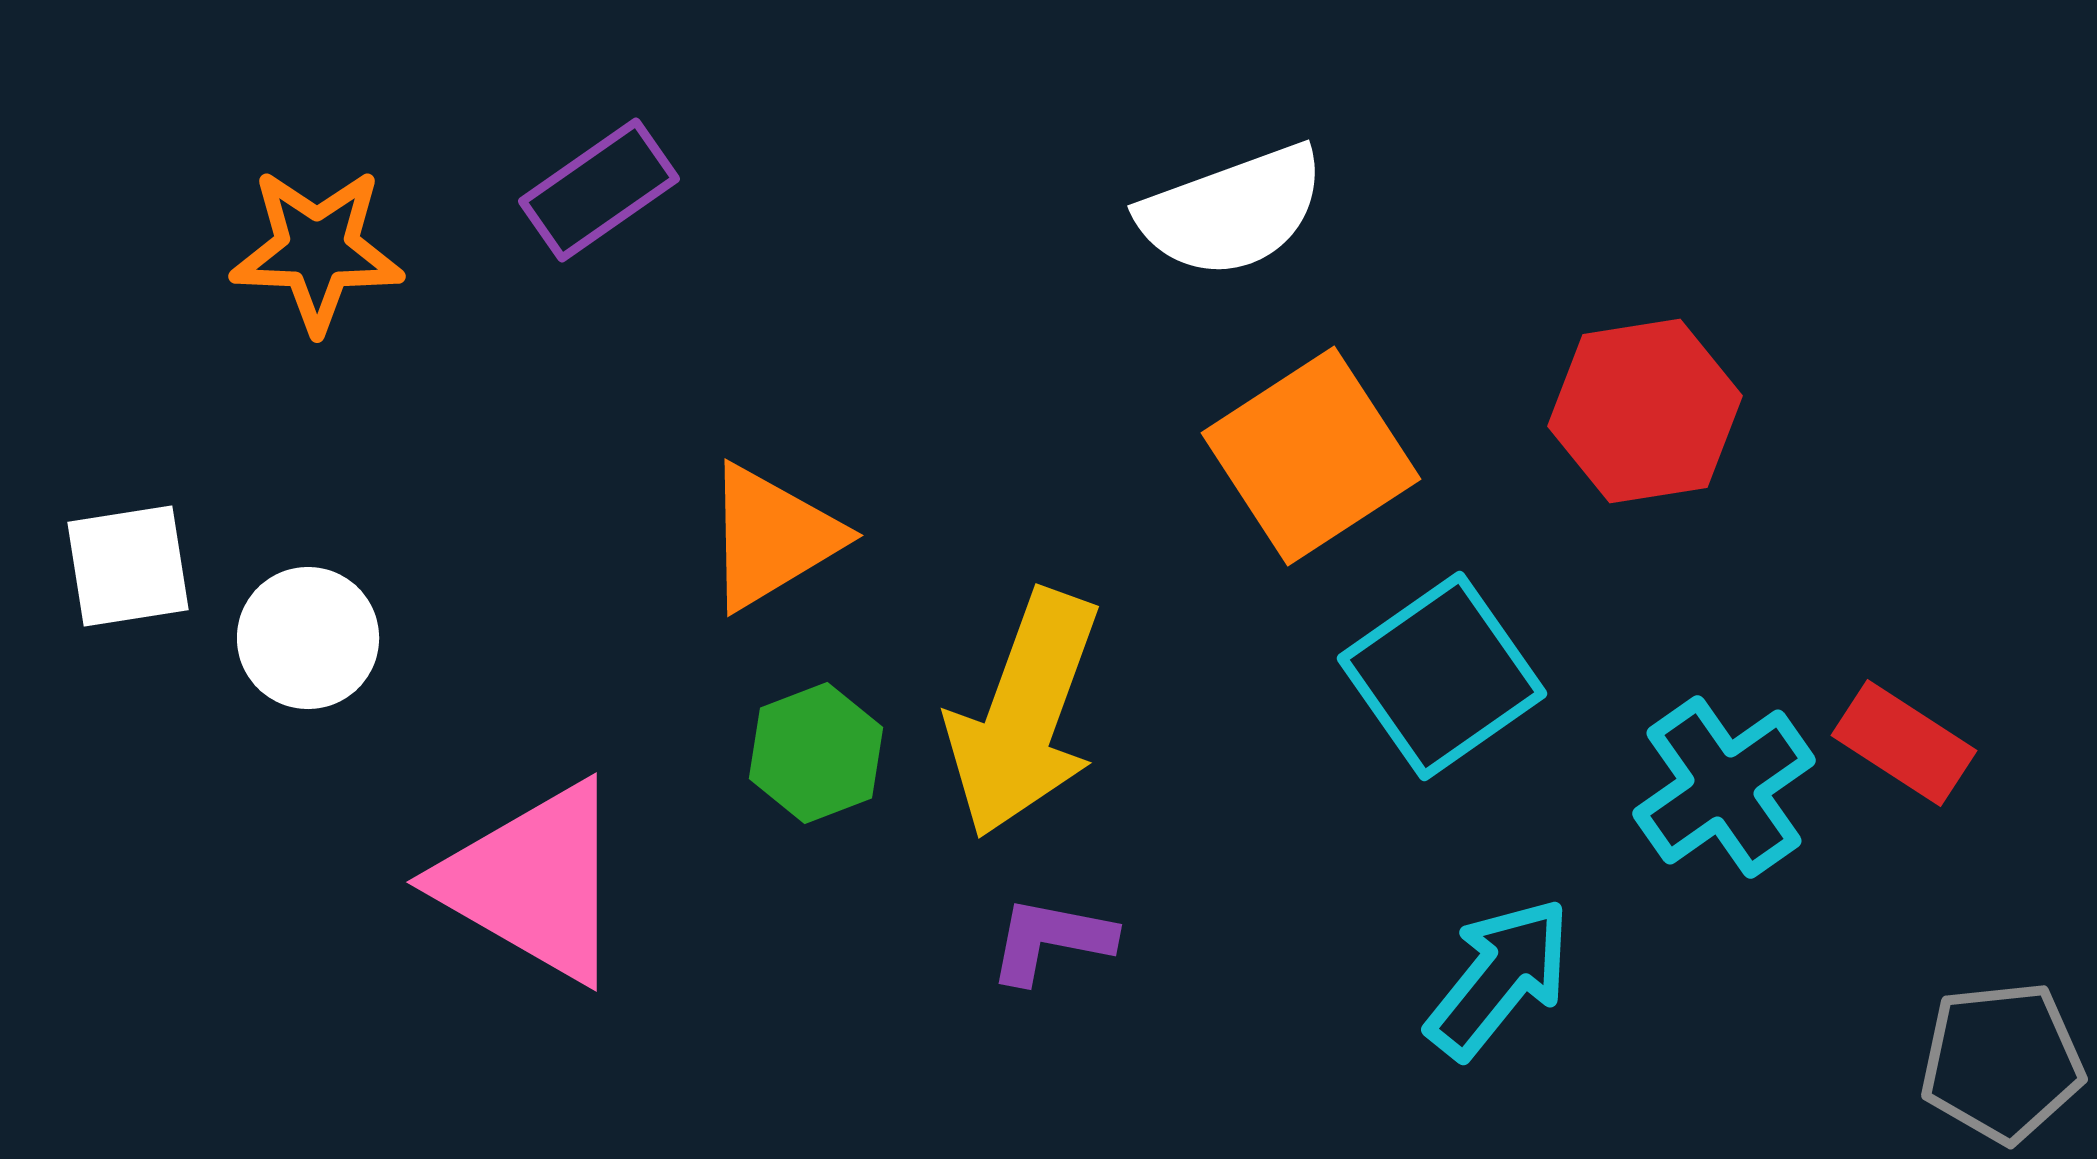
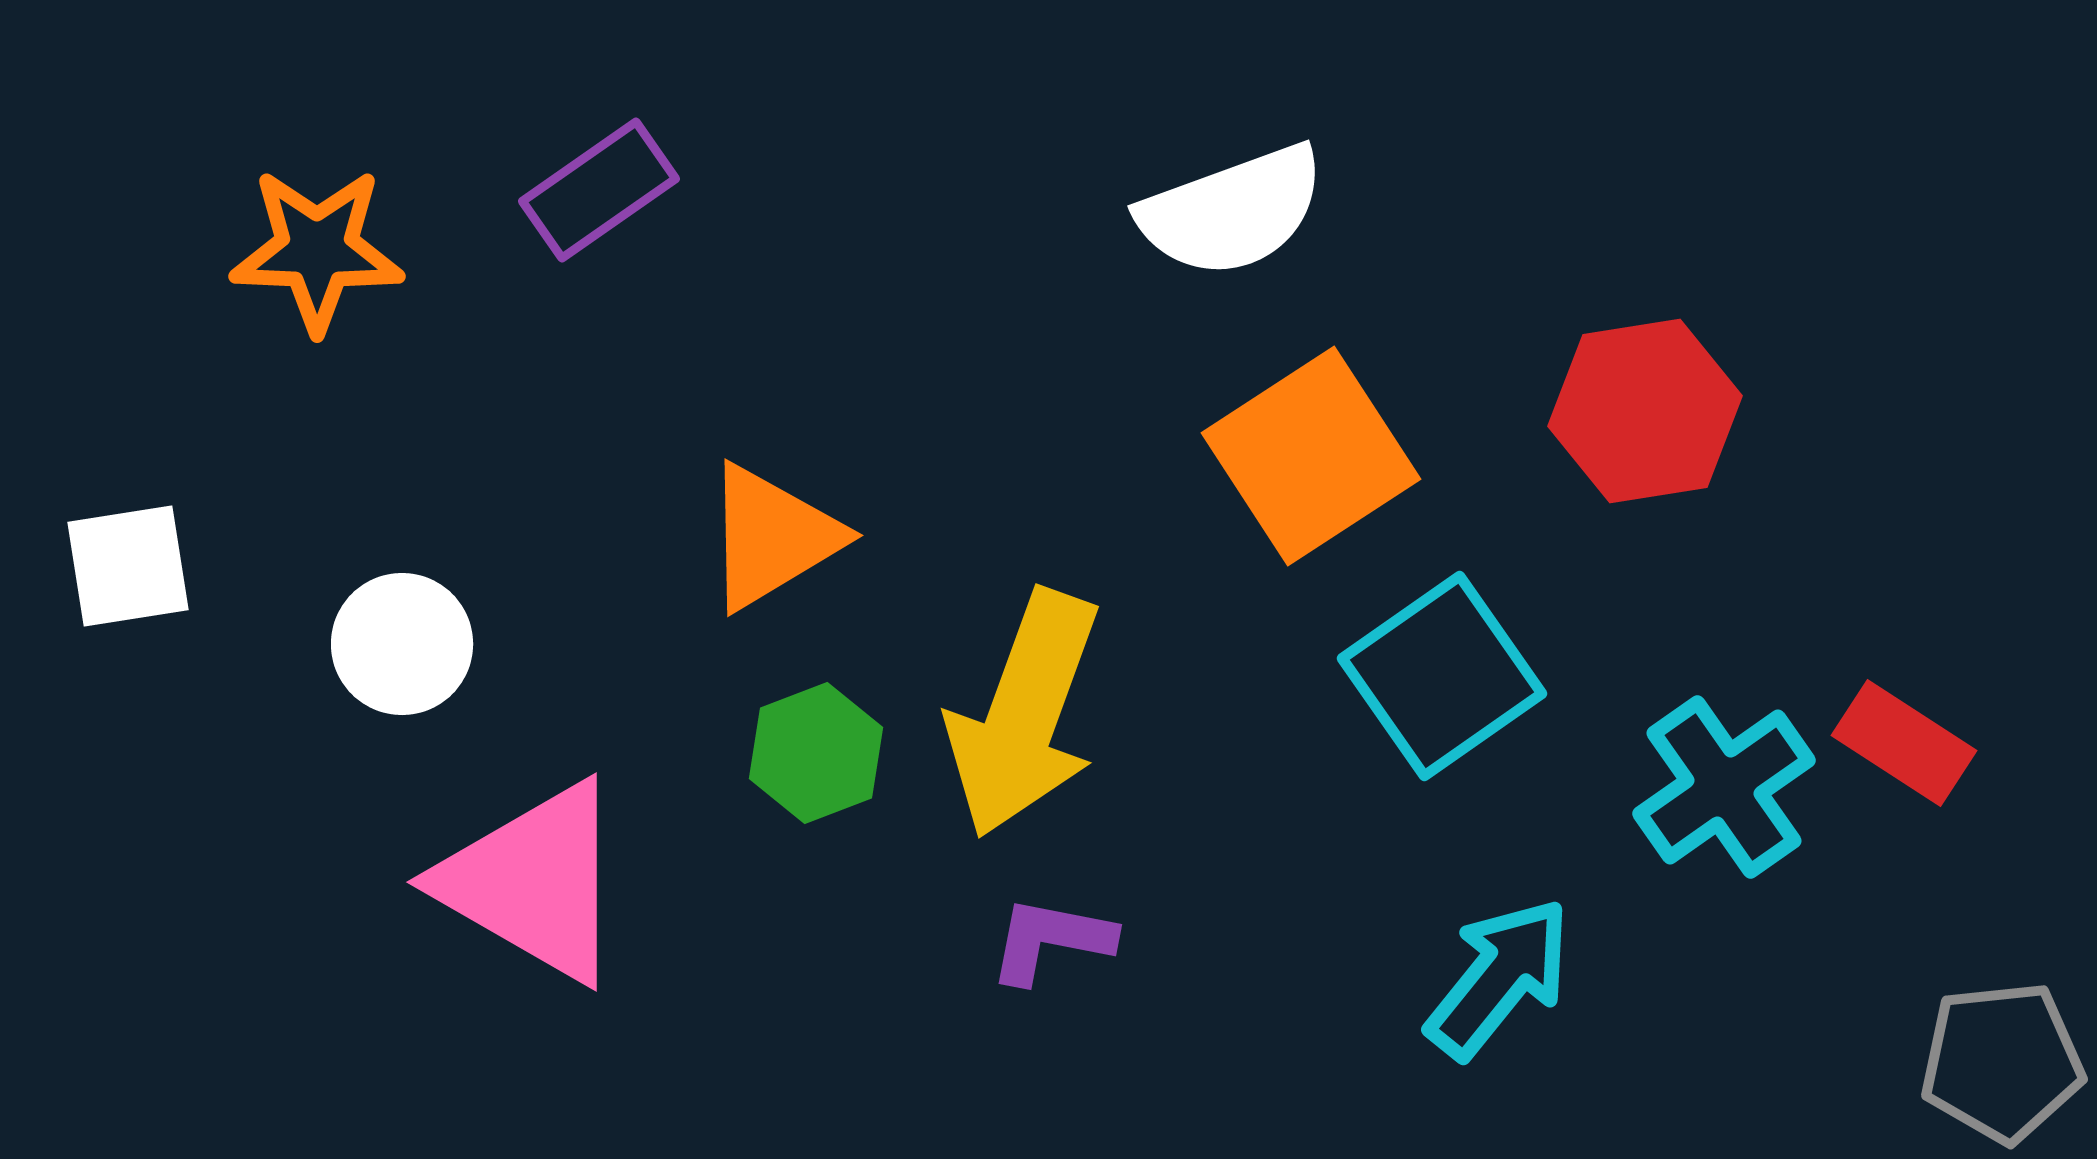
white circle: moved 94 px right, 6 px down
